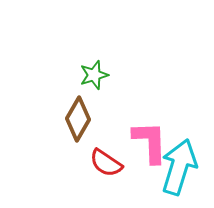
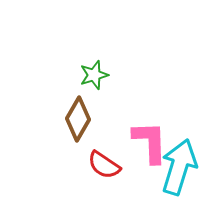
red semicircle: moved 2 px left, 2 px down
